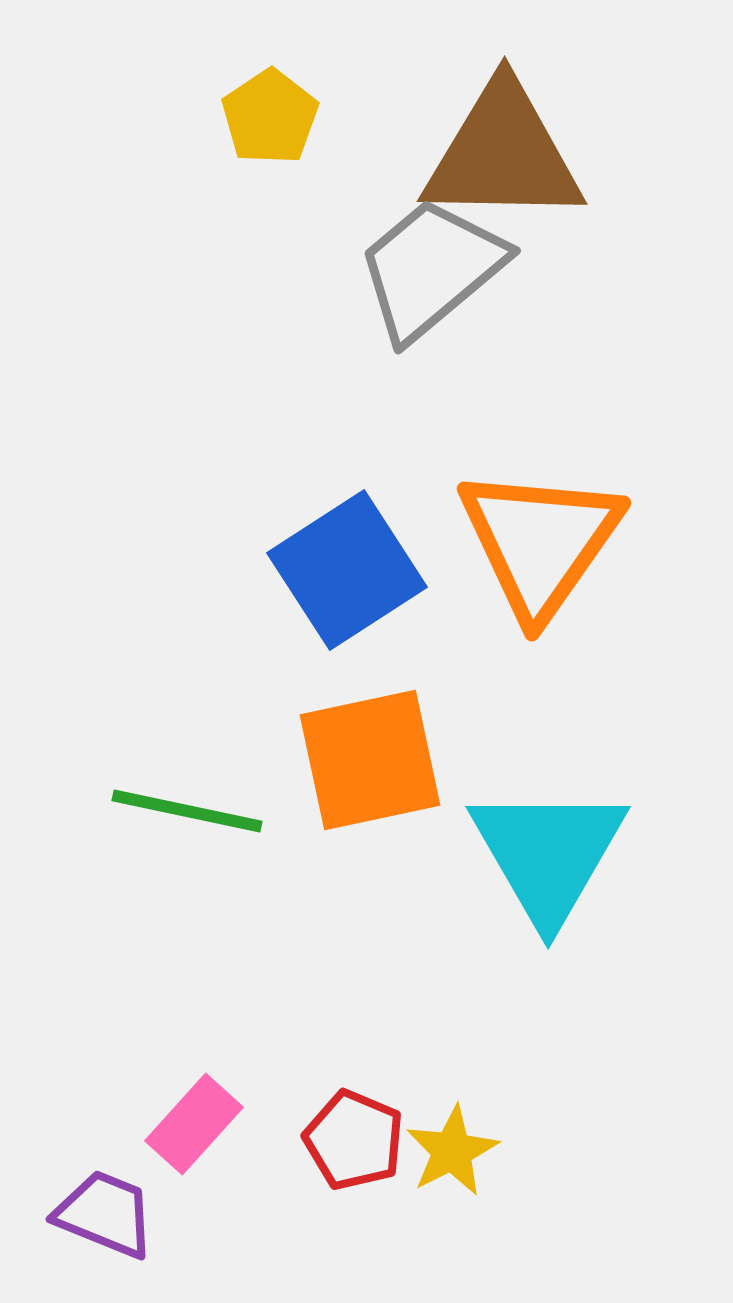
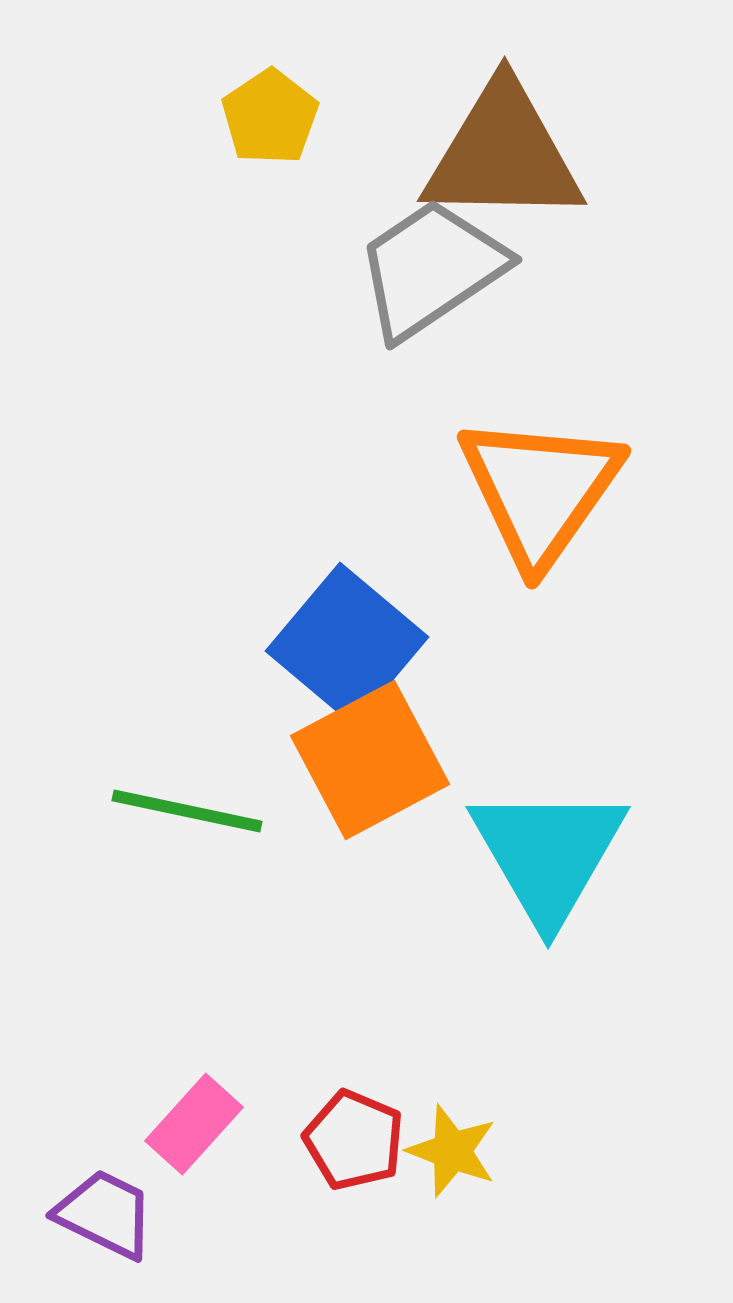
gray trapezoid: rotated 6 degrees clockwise
orange triangle: moved 52 px up
blue square: moved 74 px down; rotated 17 degrees counterclockwise
orange square: rotated 16 degrees counterclockwise
yellow star: rotated 24 degrees counterclockwise
purple trapezoid: rotated 4 degrees clockwise
